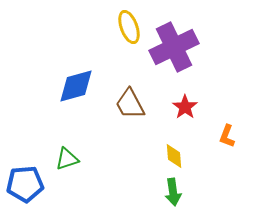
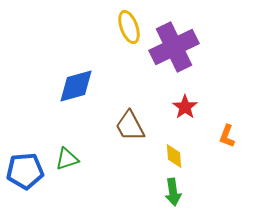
brown trapezoid: moved 22 px down
blue pentagon: moved 13 px up
